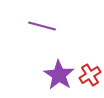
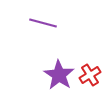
purple line: moved 1 px right, 3 px up
